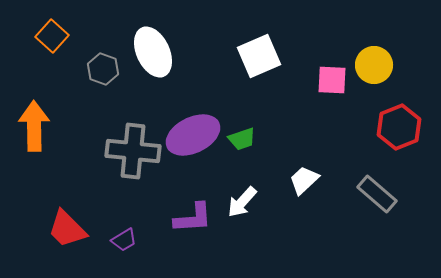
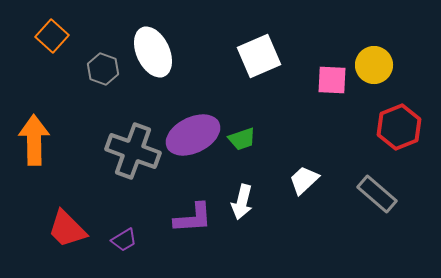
orange arrow: moved 14 px down
gray cross: rotated 14 degrees clockwise
white arrow: rotated 28 degrees counterclockwise
